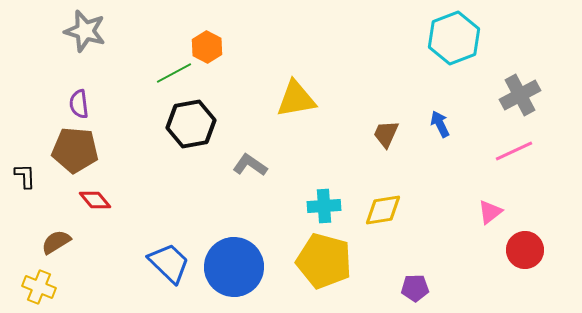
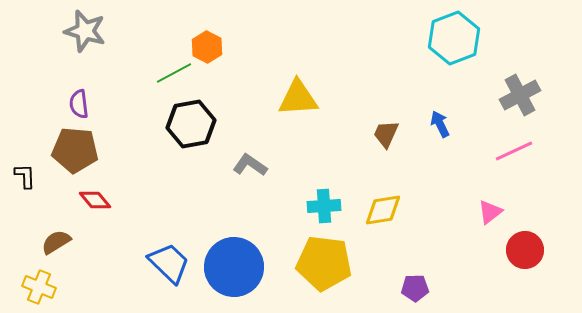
yellow triangle: moved 2 px right, 1 px up; rotated 6 degrees clockwise
yellow pentagon: moved 2 px down; rotated 8 degrees counterclockwise
